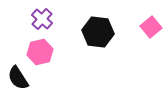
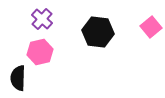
black semicircle: rotated 35 degrees clockwise
